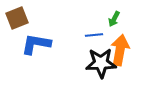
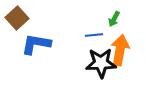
brown square: rotated 20 degrees counterclockwise
